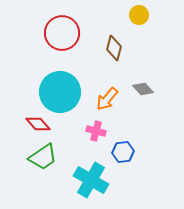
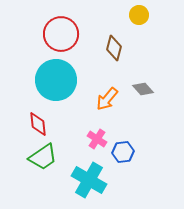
red circle: moved 1 px left, 1 px down
cyan circle: moved 4 px left, 12 px up
red diamond: rotated 35 degrees clockwise
pink cross: moved 1 px right, 8 px down; rotated 18 degrees clockwise
cyan cross: moved 2 px left
